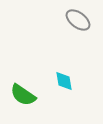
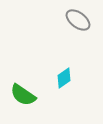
cyan diamond: moved 3 px up; rotated 65 degrees clockwise
